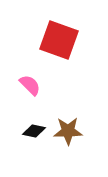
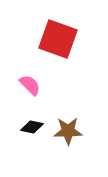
red square: moved 1 px left, 1 px up
black diamond: moved 2 px left, 4 px up
